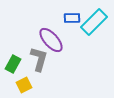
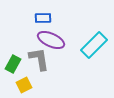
blue rectangle: moved 29 px left
cyan rectangle: moved 23 px down
purple ellipse: rotated 24 degrees counterclockwise
gray L-shape: rotated 25 degrees counterclockwise
